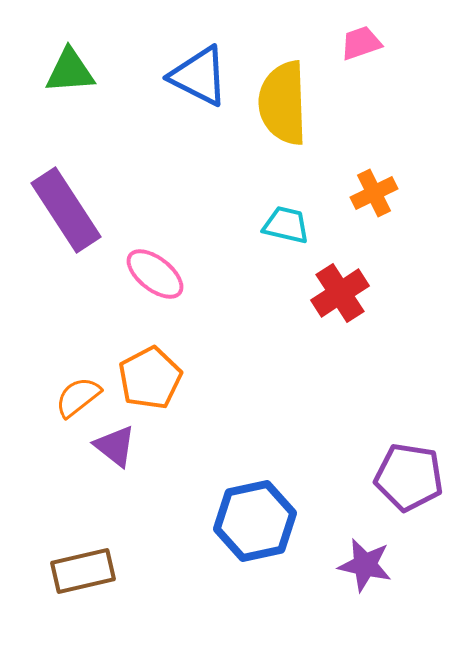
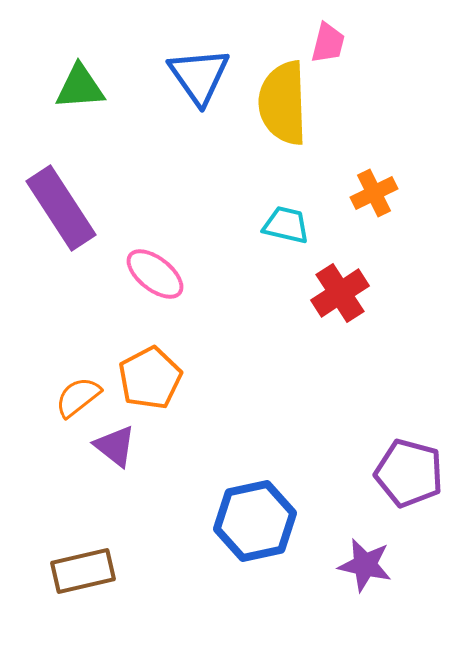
pink trapezoid: moved 33 px left; rotated 123 degrees clockwise
green triangle: moved 10 px right, 16 px down
blue triangle: rotated 28 degrees clockwise
purple rectangle: moved 5 px left, 2 px up
purple pentagon: moved 4 px up; rotated 6 degrees clockwise
